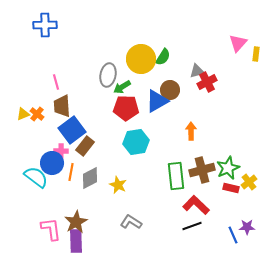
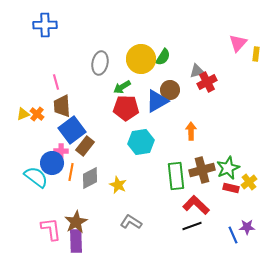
gray ellipse: moved 8 px left, 12 px up
cyan hexagon: moved 5 px right
